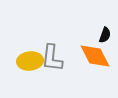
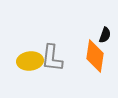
orange diamond: rotated 36 degrees clockwise
